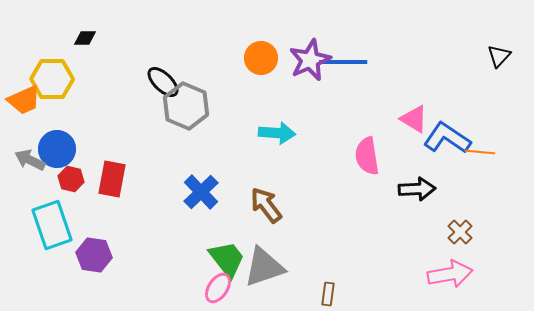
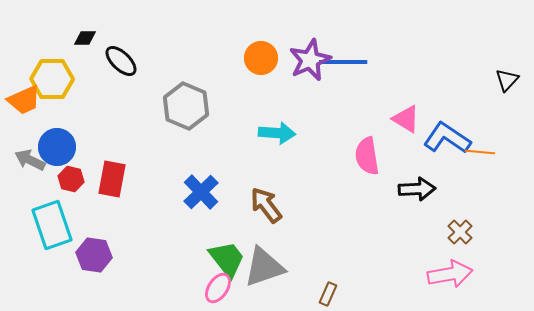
black triangle: moved 8 px right, 24 px down
black ellipse: moved 42 px left, 21 px up
pink triangle: moved 8 px left
blue circle: moved 2 px up
brown rectangle: rotated 15 degrees clockwise
